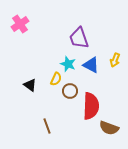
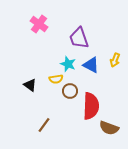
pink cross: moved 19 px right; rotated 18 degrees counterclockwise
yellow semicircle: rotated 56 degrees clockwise
brown line: moved 3 px left, 1 px up; rotated 56 degrees clockwise
